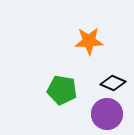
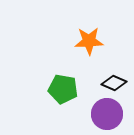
black diamond: moved 1 px right
green pentagon: moved 1 px right, 1 px up
